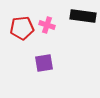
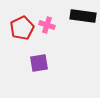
red pentagon: rotated 20 degrees counterclockwise
purple square: moved 5 px left
